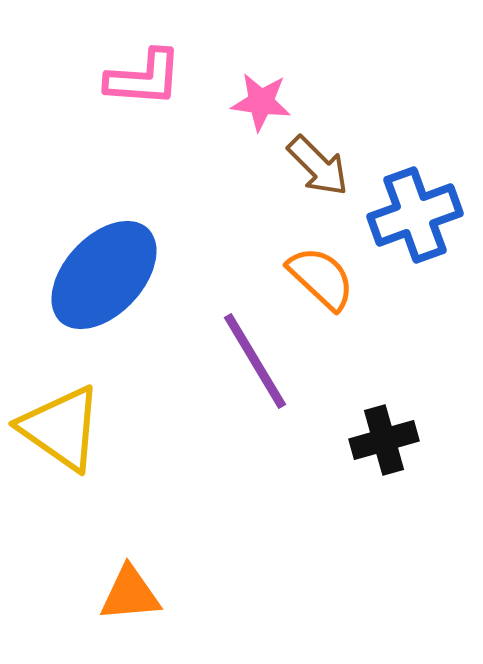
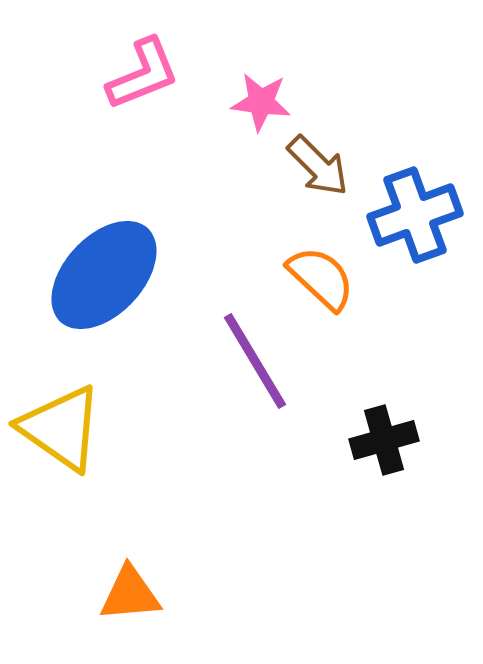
pink L-shape: moved 1 px left, 4 px up; rotated 26 degrees counterclockwise
